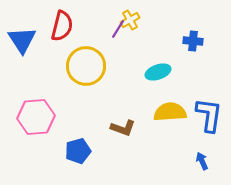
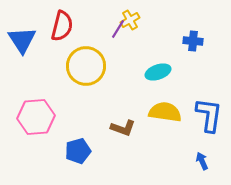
yellow semicircle: moved 5 px left; rotated 12 degrees clockwise
